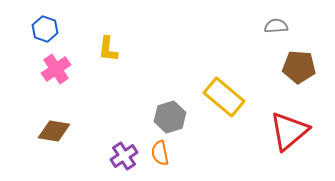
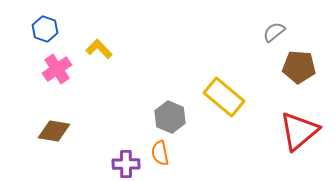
gray semicircle: moved 2 px left, 6 px down; rotated 35 degrees counterclockwise
yellow L-shape: moved 9 px left; rotated 128 degrees clockwise
pink cross: moved 1 px right
gray hexagon: rotated 20 degrees counterclockwise
red triangle: moved 10 px right
purple cross: moved 2 px right, 8 px down; rotated 32 degrees clockwise
